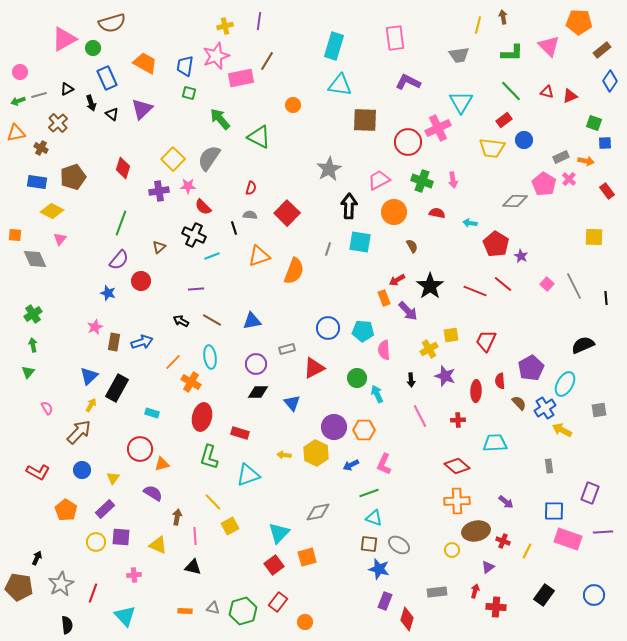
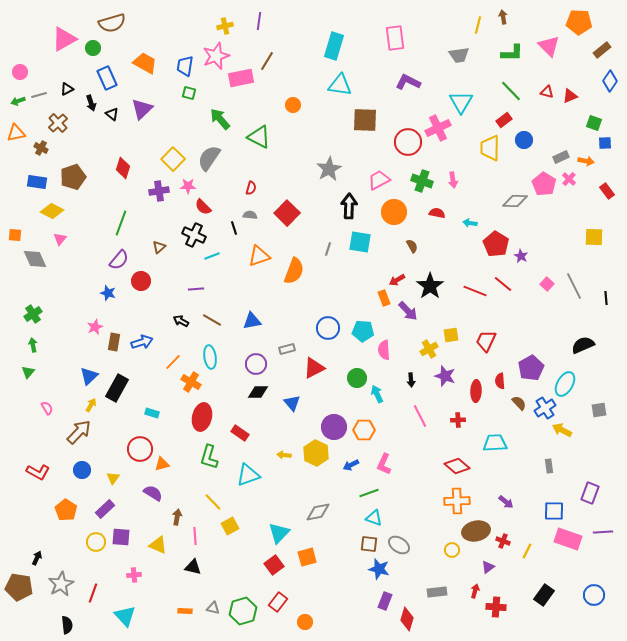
yellow trapezoid at (492, 148): moved 2 px left; rotated 84 degrees clockwise
red rectangle at (240, 433): rotated 18 degrees clockwise
